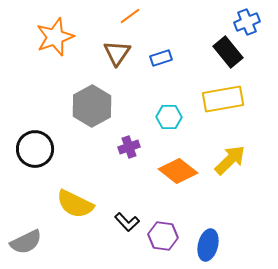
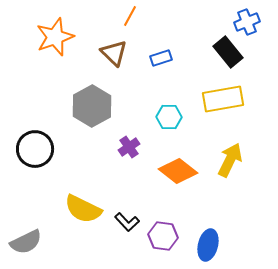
orange line: rotated 25 degrees counterclockwise
brown triangle: moved 3 px left; rotated 20 degrees counterclockwise
purple cross: rotated 15 degrees counterclockwise
yellow arrow: rotated 20 degrees counterclockwise
yellow semicircle: moved 8 px right, 5 px down
